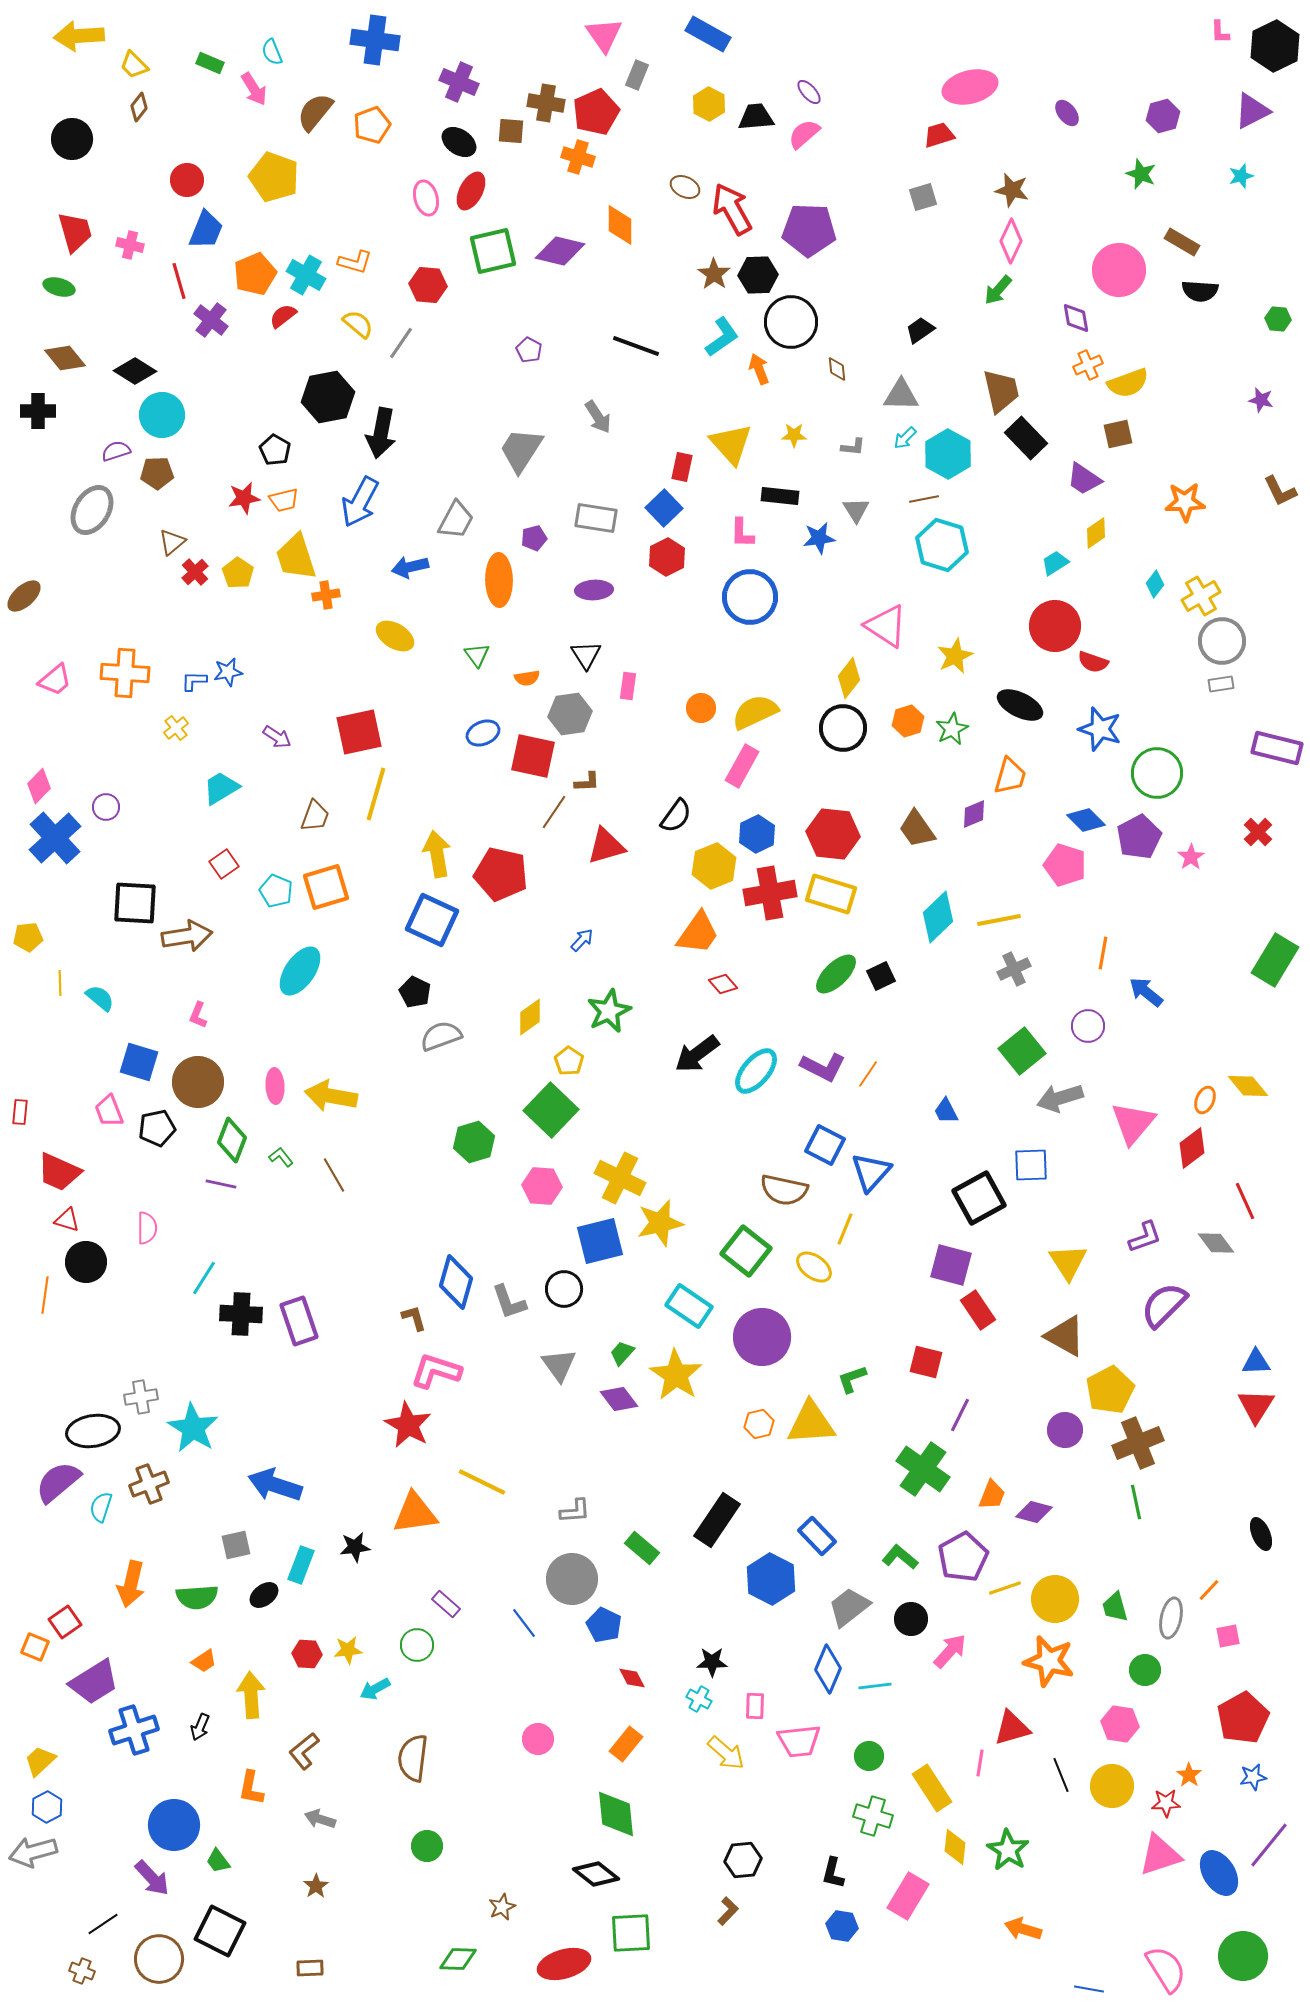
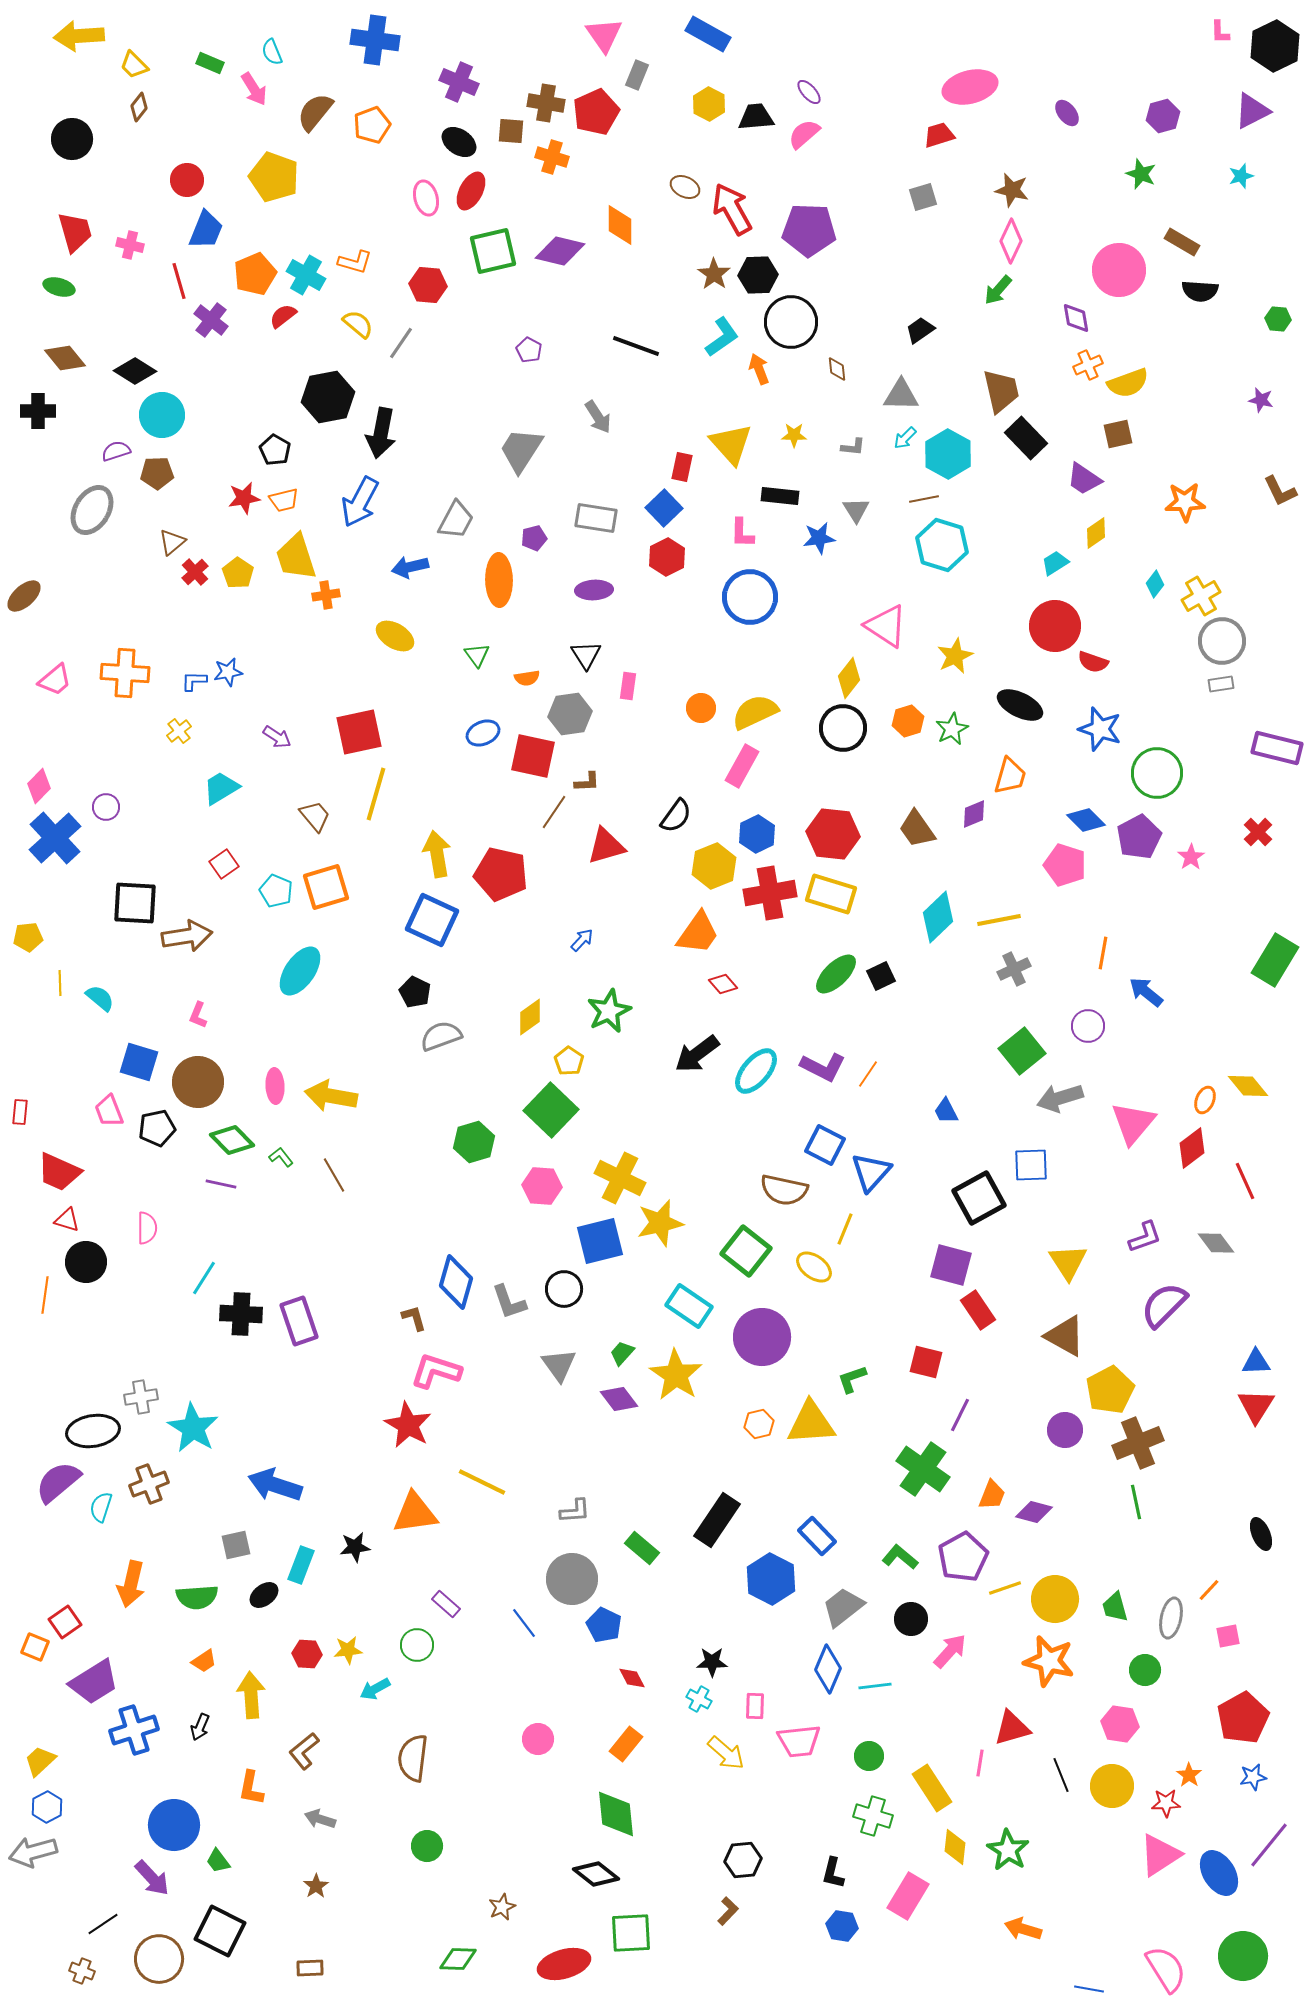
orange cross at (578, 157): moved 26 px left
yellow cross at (176, 728): moved 3 px right, 3 px down
brown trapezoid at (315, 816): rotated 60 degrees counterclockwise
green diamond at (232, 1140): rotated 66 degrees counterclockwise
red line at (1245, 1201): moved 20 px up
gray trapezoid at (849, 1607): moved 6 px left
pink triangle at (1160, 1855): rotated 15 degrees counterclockwise
